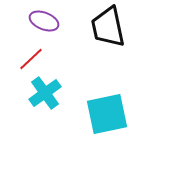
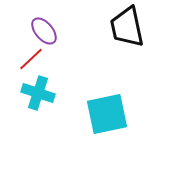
purple ellipse: moved 10 px down; rotated 28 degrees clockwise
black trapezoid: moved 19 px right
cyan cross: moved 7 px left; rotated 36 degrees counterclockwise
